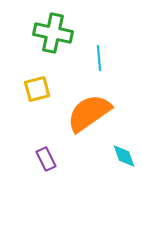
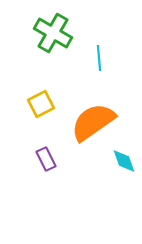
green cross: rotated 18 degrees clockwise
yellow square: moved 4 px right, 15 px down; rotated 12 degrees counterclockwise
orange semicircle: moved 4 px right, 9 px down
cyan diamond: moved 5 px down
